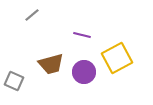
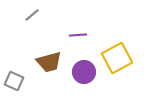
purple line: moved 4 px left; rotated 18 degrees counterclockwise
brown trapezoid: moved 2 px left, 2 px up
